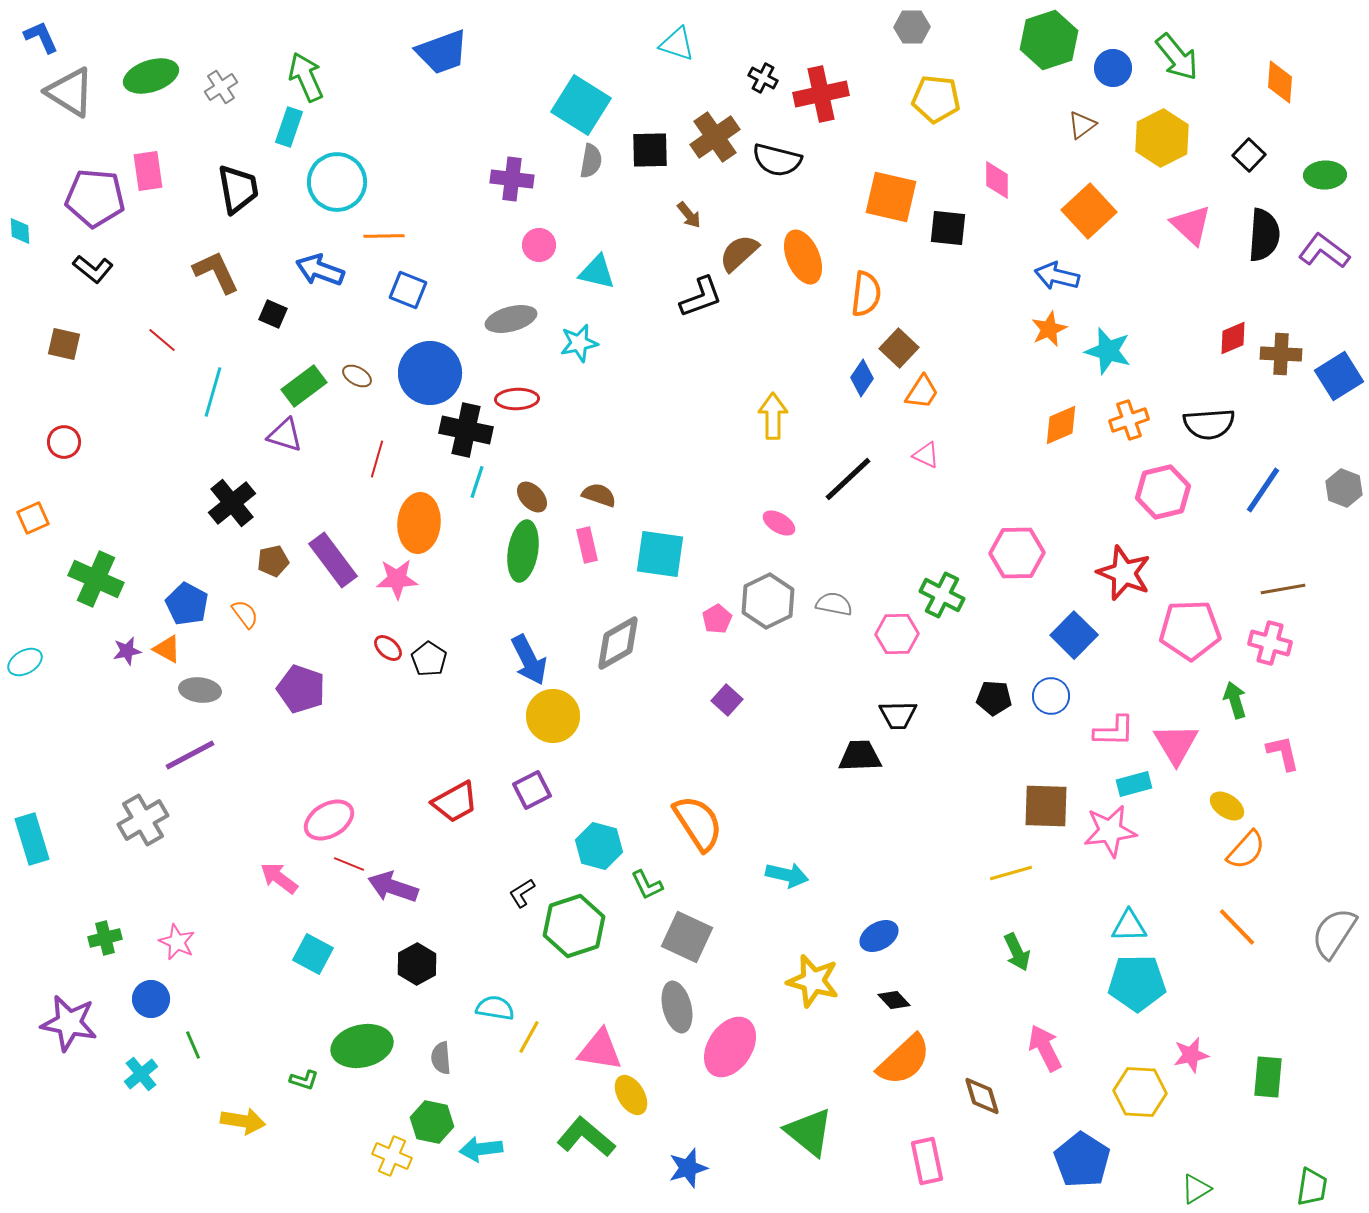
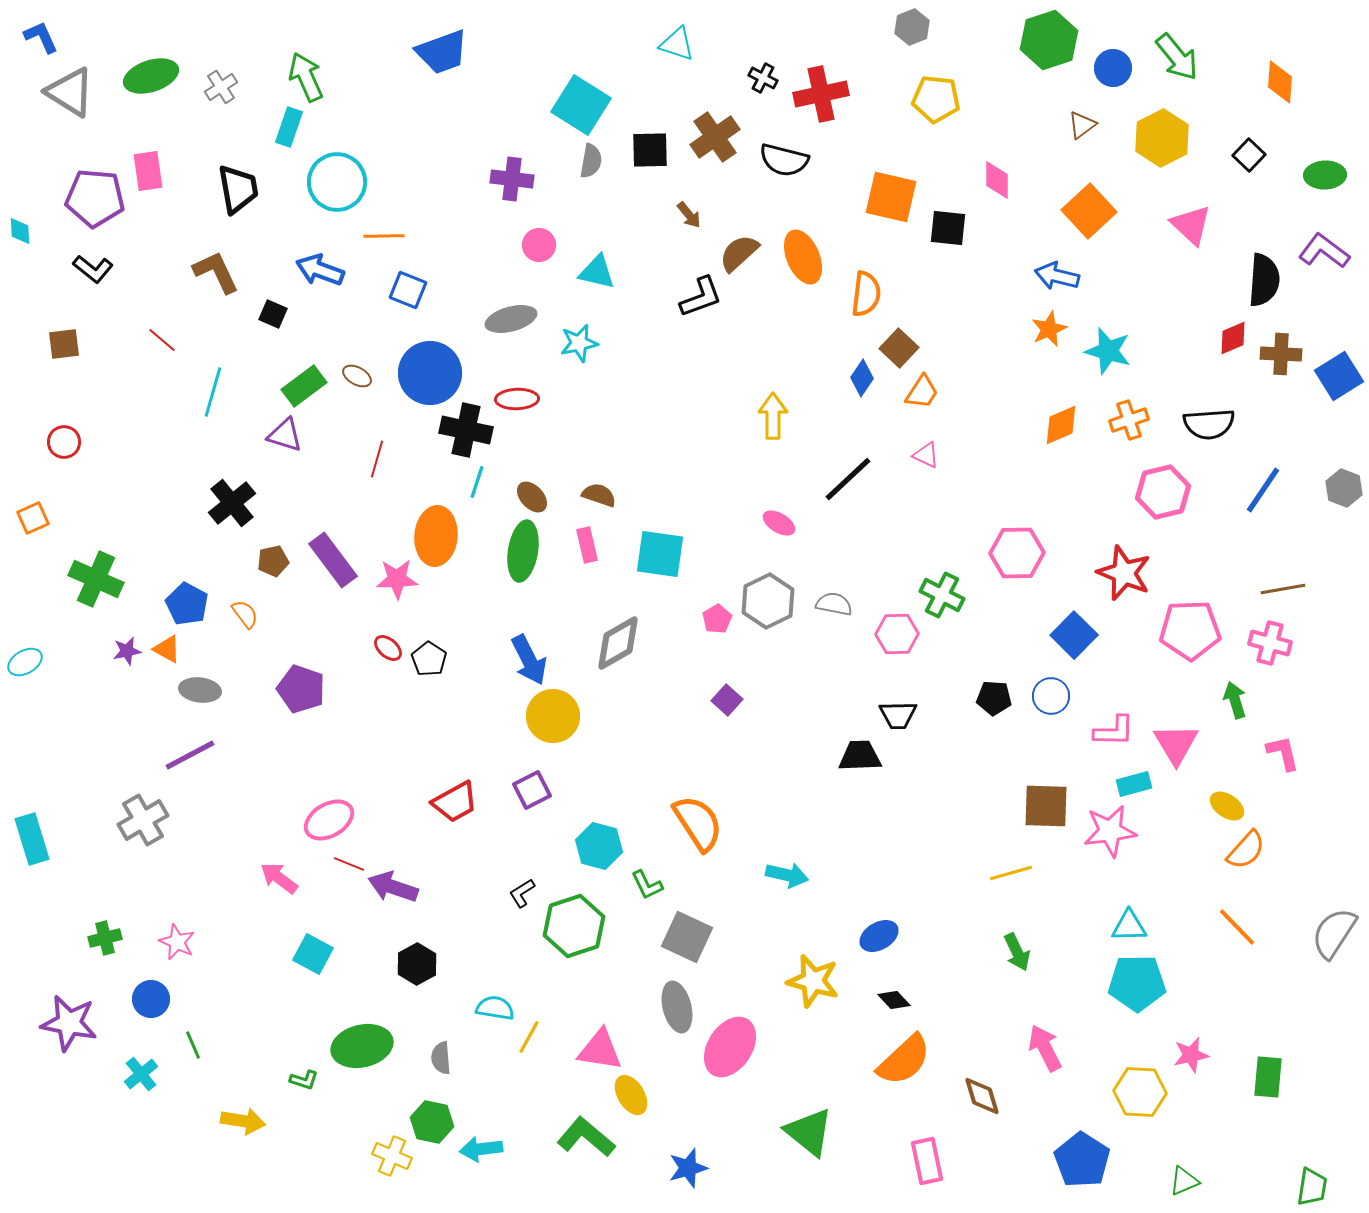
gray hexagon at (912, 27): rotated 20 degrees counterclockwise
black semicircle at (777, 160): moved 7 px right
black semicircle at (1264, 235): moved 45 px down
brown square at (64, 344): rotated 20 degrees counterclockwise
orange ellipse at (419, 523): moved 17 px right, 13 px down
green triangle at (1196, 1189): moved 12 px left, 8 px up; rotated 8 degrees clockwise
